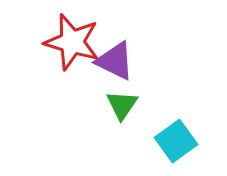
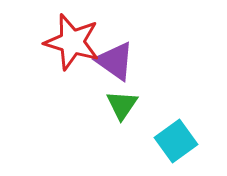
purple triangle: rotated 9 degrees clockwise
